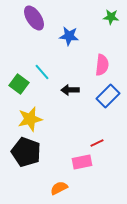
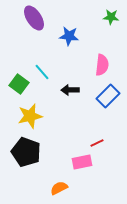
yellow star: moved 3 px up
